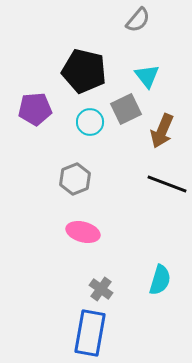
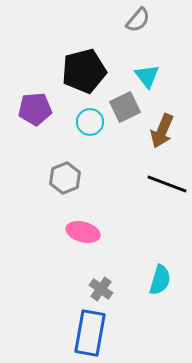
black pentagon: rotated 27 degrees counterclockwise
gray square: moved 1 px left, 2 px up
gray hexagon: moved 10 px left, 1 px up
